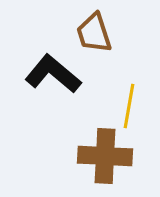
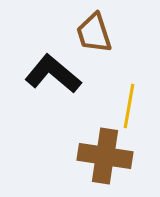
brown cross: rotated 6 degrees clockwise
